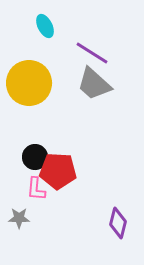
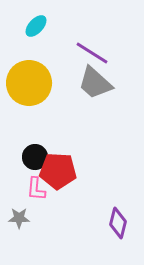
cyan ellipse: moved 9 px left; rotated 70 degrees clockwise
gray trapezoid: moved 1 px right, 1 px up
